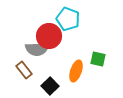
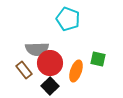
red circle: moved 1 px right, 27 px down
